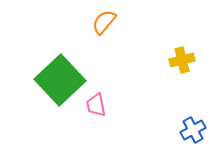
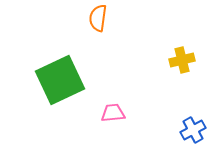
orange semicircle: moved 6 px left, 4 px up; rotated 32 degrees counterclockwise
green square: rotated 18 degrees clockwise
pink trapezoid: moved 17 px right, 8 px down; rotated 95 degrees clockwise
